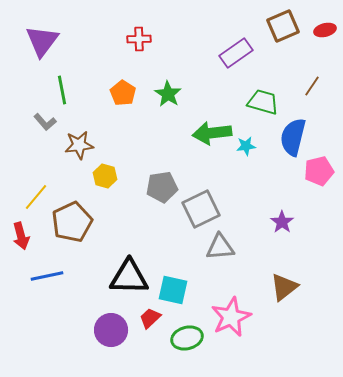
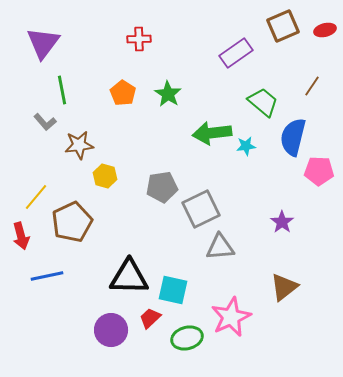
purple triangle: moved 1 px right, 2 px down
green trapezoid: rotated 24 degrees clockwise
pink pentagon: rotated 16 degrees clockwise
